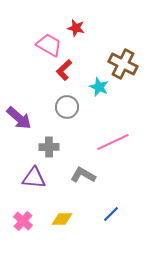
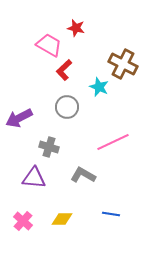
purple arrow: rotated 112 degrees clockwise
gray cross: rotated 18 degrees clockwise
blue line: rotated 54 degrees clockwise
